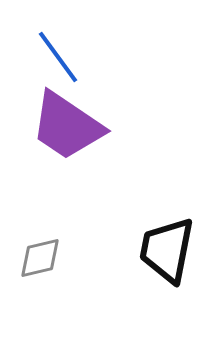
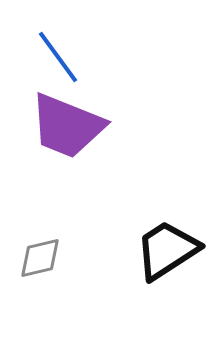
purple trapezoid: rotated 12 degrees counterclockwise
black trapezoid: rotated 46 degrees clockwise
